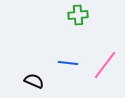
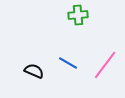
blue line: rotated 24 degrees clockwise
black semicircle: moved 10 px up
